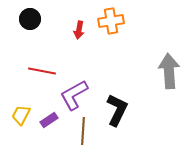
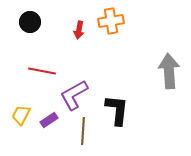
black circle: moved 3 px down
black L-shape: rotated 20 degrees counterclockwise
